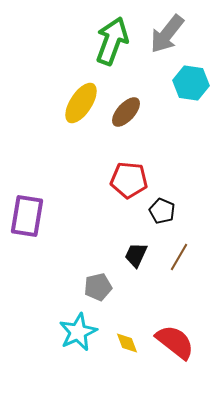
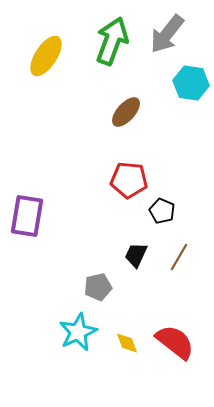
yellow ellipse: moved 35 px left, 47 px up
